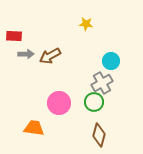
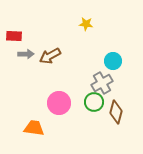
cyan circle: moved 2 px right
brown diamond: moved 17 px right, 23 px up
